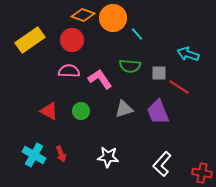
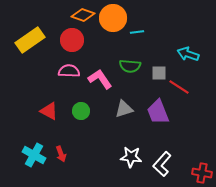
cyan line: moved 2 px up; rotated 56 degrees counterclockwise
white star: moved 23 px right
